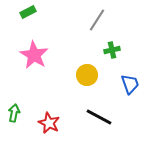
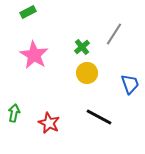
gray line: moved 17 px right, 14 px down
green cross: moved 30 px left, 3 px up; rotated 28 degrees counterclockwise
yellow circle: moved 2 px up
